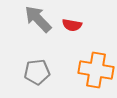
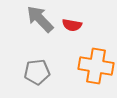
gray arrow: moved 2 px right
orange cross: moved 4 px up
